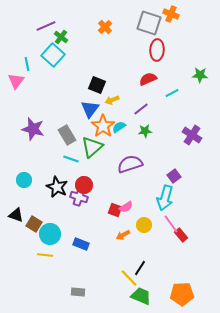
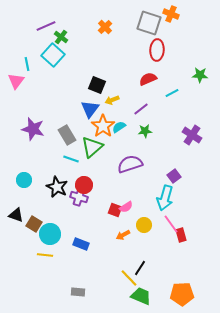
red rectangle at (181, 235): rotated 24 degrees clockwise
